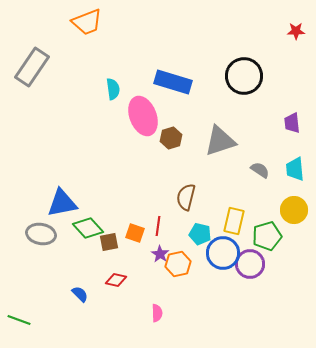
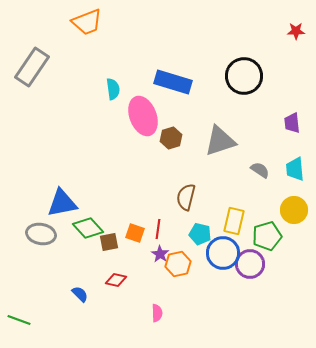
red line: moved 3 px down
